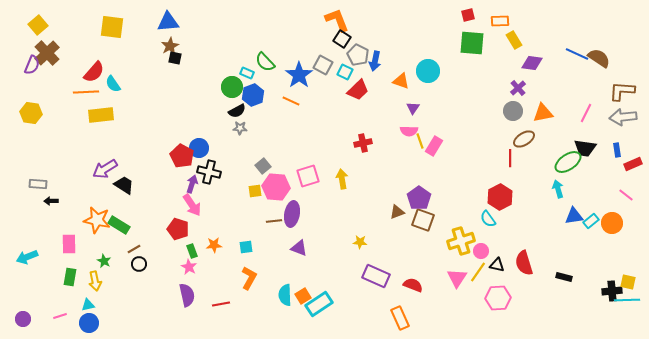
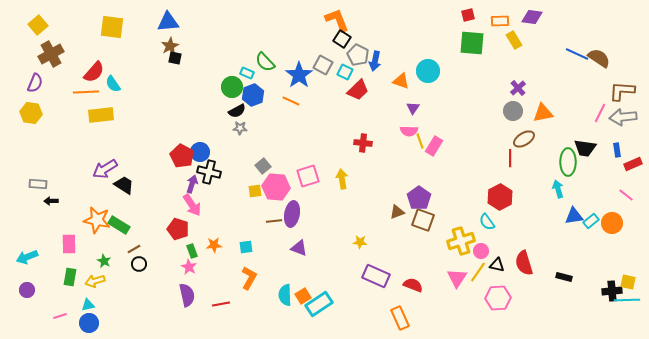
brown cross at (47, 53): moved 4 px right, 1 px down; rotated 15 degrees clockwise
purple diamond at (532, 63): moved 46 px up
purple semicircle at (32, 65): moved 3 px right, 18 px down
pink line at (586, 113): moved 14 px right
red cross at (363, 143): rotated 18 degrees clockwise
blue circle at (199, 148): moved 1 px right, 4 px down
green ellipse at (568, 162): rotated 56 degrees counterclockwise
cyan semicircle at (488, 219): moved 1 px left, 3 px down
yellow arrow at (95, 281): rotated 84 degrees clockwise
purple circle at (23, 319): moved 4 px right, 29 px up
